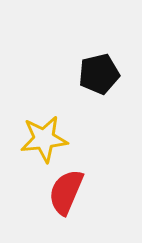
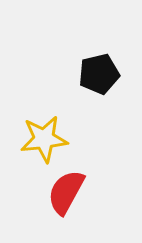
red semicircle: rotated 6 degrees clockwise
